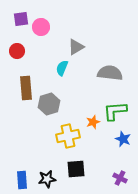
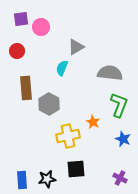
gray hexagon: rotated 15 degrees counterclockwise
green L-shape: moved 4 px right, 6 px up; rotated 115 degrees clockwise
orange star: rotated 24 degrees counterclockwise
